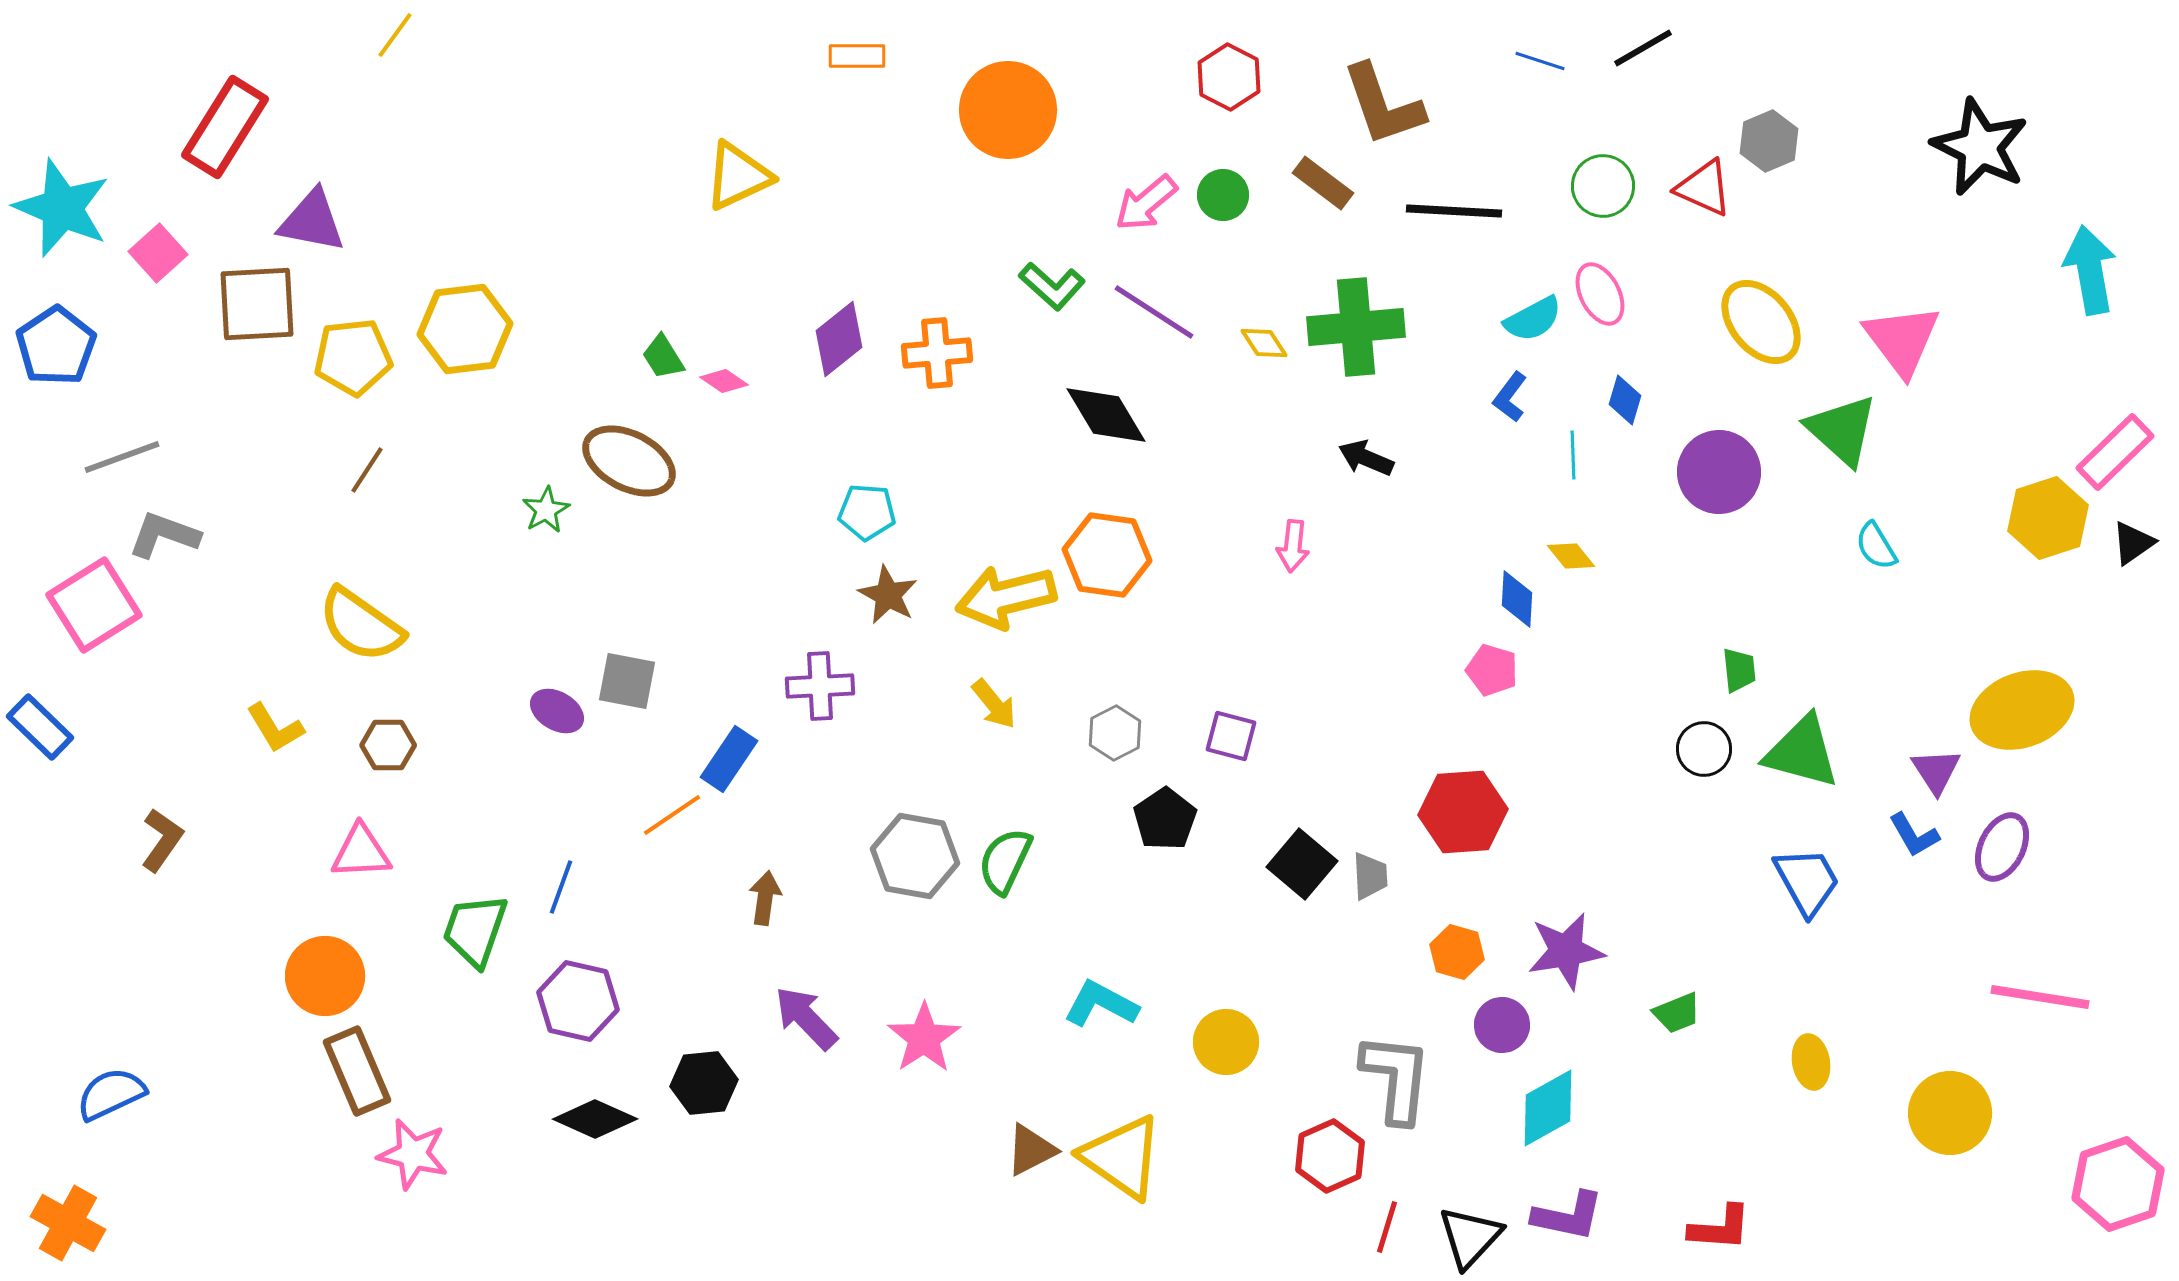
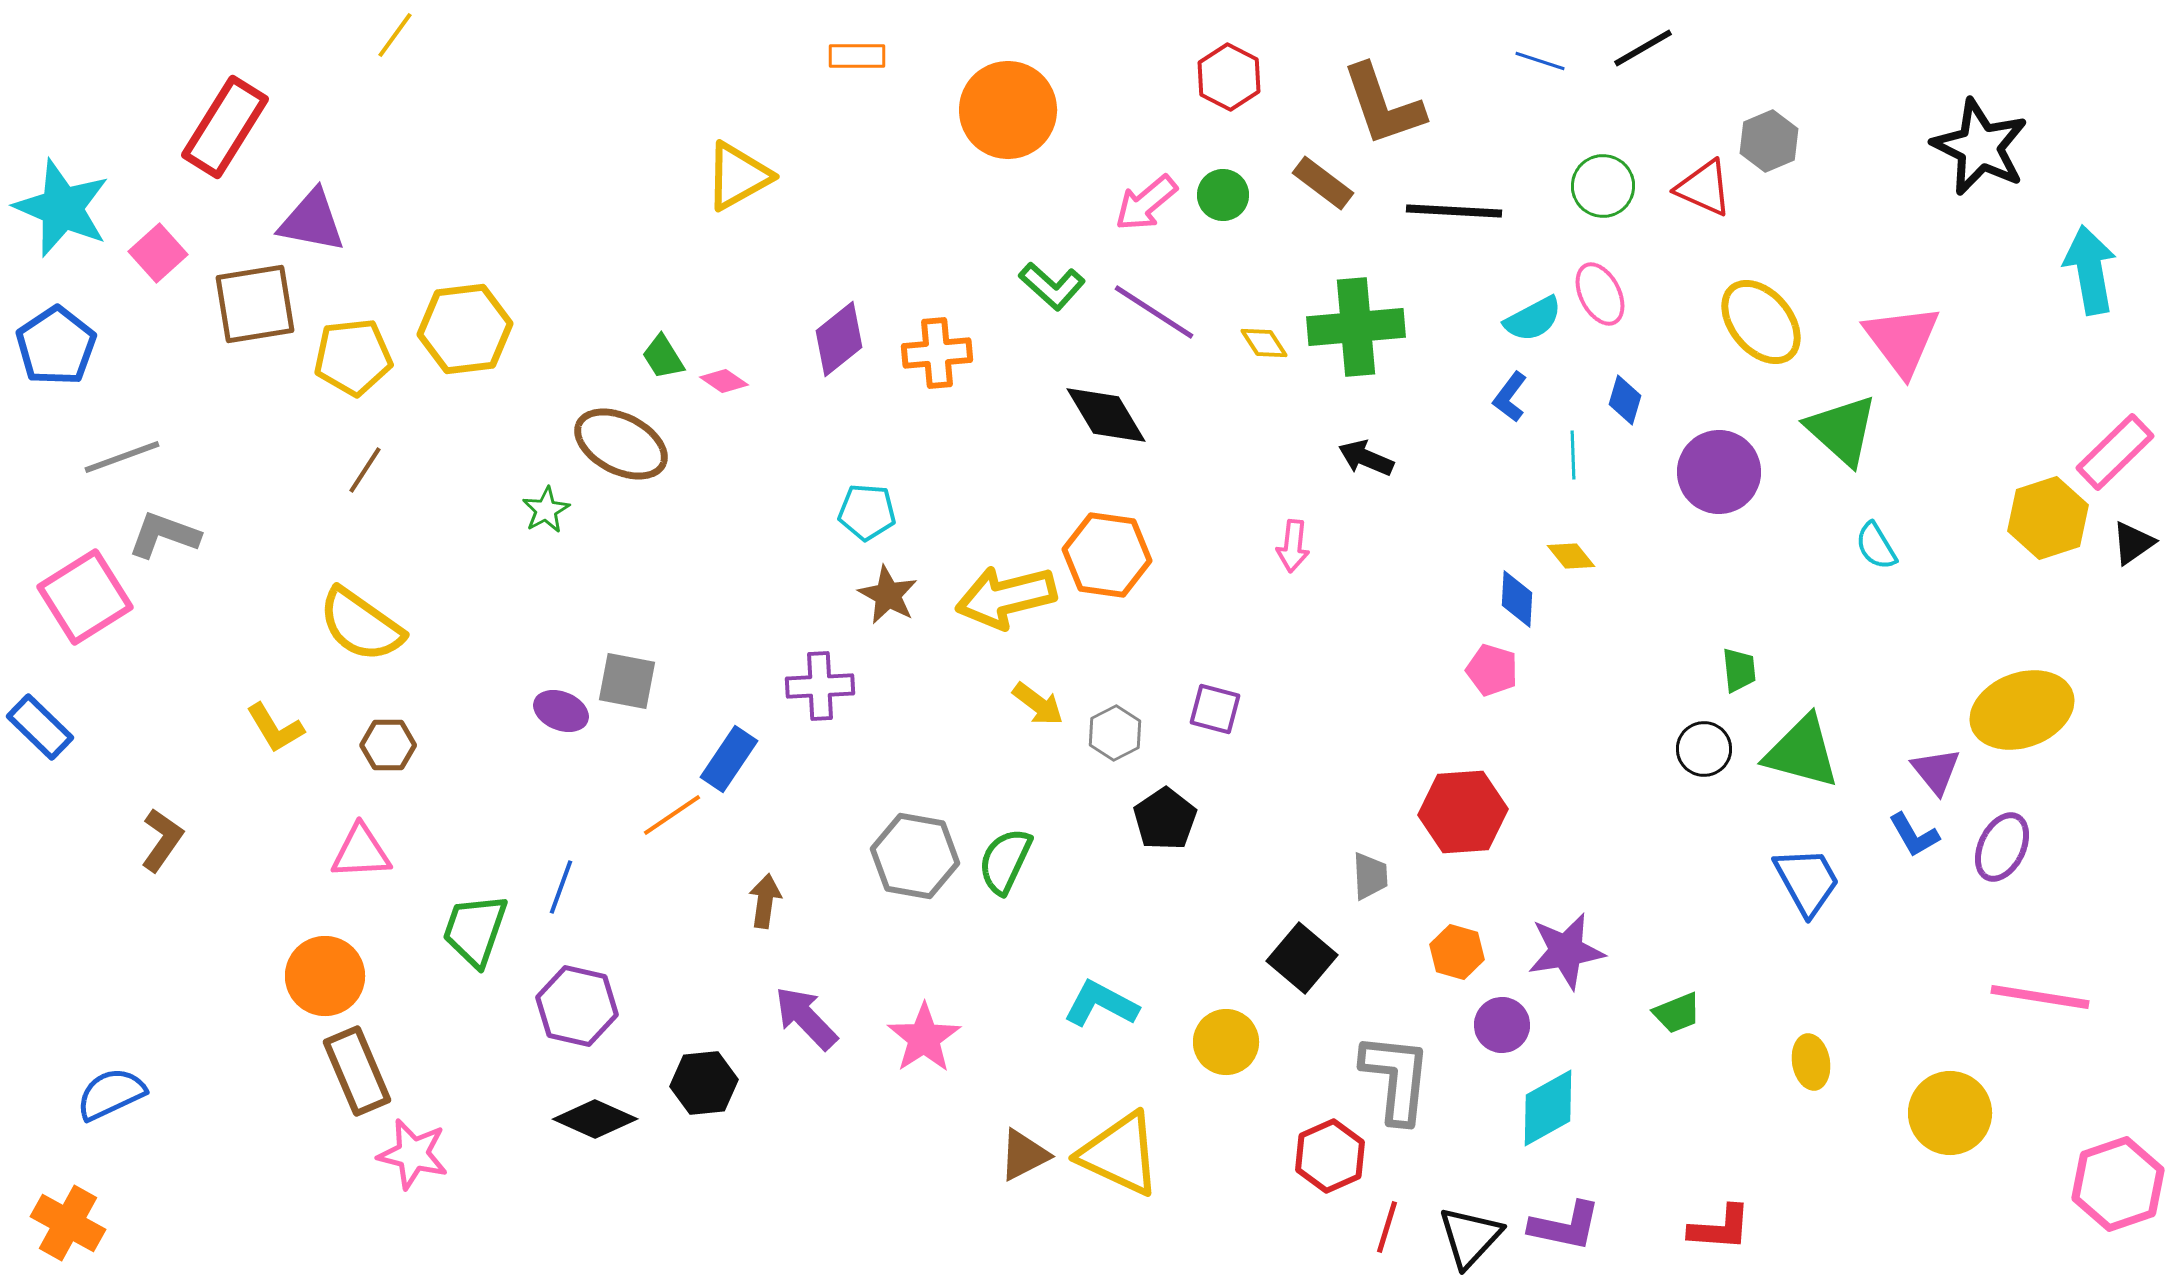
yellow triangle at (738, 176): rotated 4 degrees counterclockwise
brown square at (257, 304): moved 2 px left; rotated 6 degrees counterclockwise
brown ellipse at (629, 461): moved 8 px left, 17 px up
brown line at (367, 470): moved 2 px left
pink square at (94, 605): moved 9 px left, 8 px up
yellow arrow at (994, 704): moved 44 px right; rotated 14 degrees counterclockwise
purple ellipse at (557, 711): moved 4 px right; rotated 8 degrees counterclockwise
purple square at (1231, 736): moved 16 px left, 27 px up
purple triangle at (1936, 771): rotated 6 degrees counterclockwise
black square at (1302, 864): moved 94 px down
brown arrow at (765, 898): moved 3 px down
purple hexagon at (578, 1001): moved 1 px left, 5 px down
brown triangle at (1031, 1150): moved 7 px left, 5 px down
yellow triangle at (1122, 1157): moved 2 px left, 3 px up; rotated 10 degrees counterclockwise
purple L-shape at (1568, 1216): moved 3 px left, 10 px down
